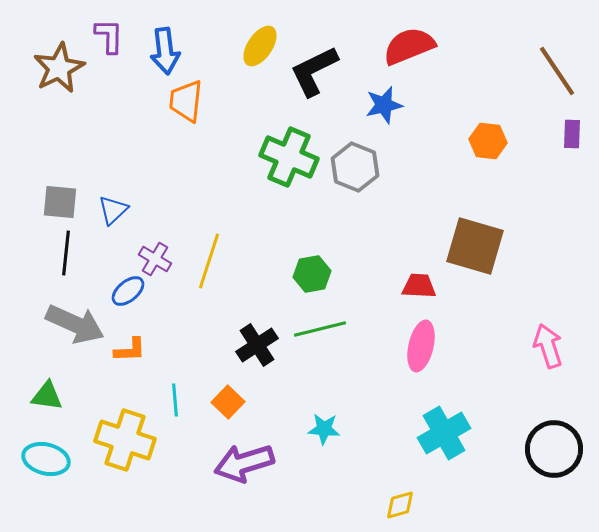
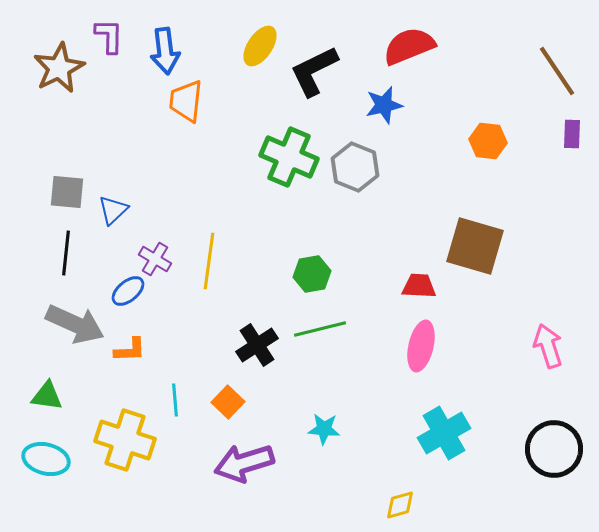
gray square: moved 7 px right, 10 px up
yellow line: rotated 10 degrees counterclockwise
